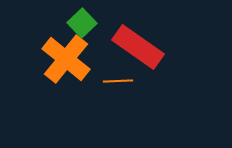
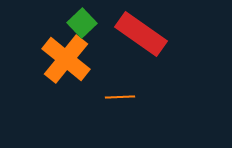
red rectangle: moved 3 px right, 13 px up
orange line: moved 2 px right, 16 px down
